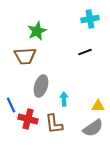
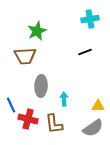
gray ellipse: rotated 15 degrees counterclockwise
